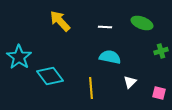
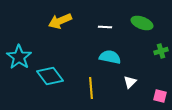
yellow arrow: rotated 70 degrees counterclockwise
pink square: moved 1 px right, 3 px down
